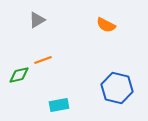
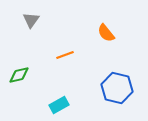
gray triangle: moved 6 px left; rotated 24 degrees counterclockwise
orange semicircle: moved 8 px down; rotated 24 degrees clockwise
orange line: moved 22 px right, 5 px up
cyan rectangle: rotated 18 degrees counterclockwise
